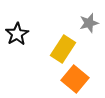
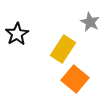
gray star: moved 1 px right, 1 px up; rotated 30 degrees counterclockwise
